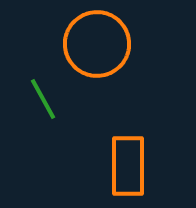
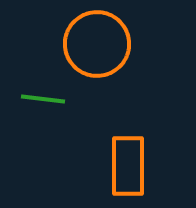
green line: rotated 54 degrees counterclockwise
